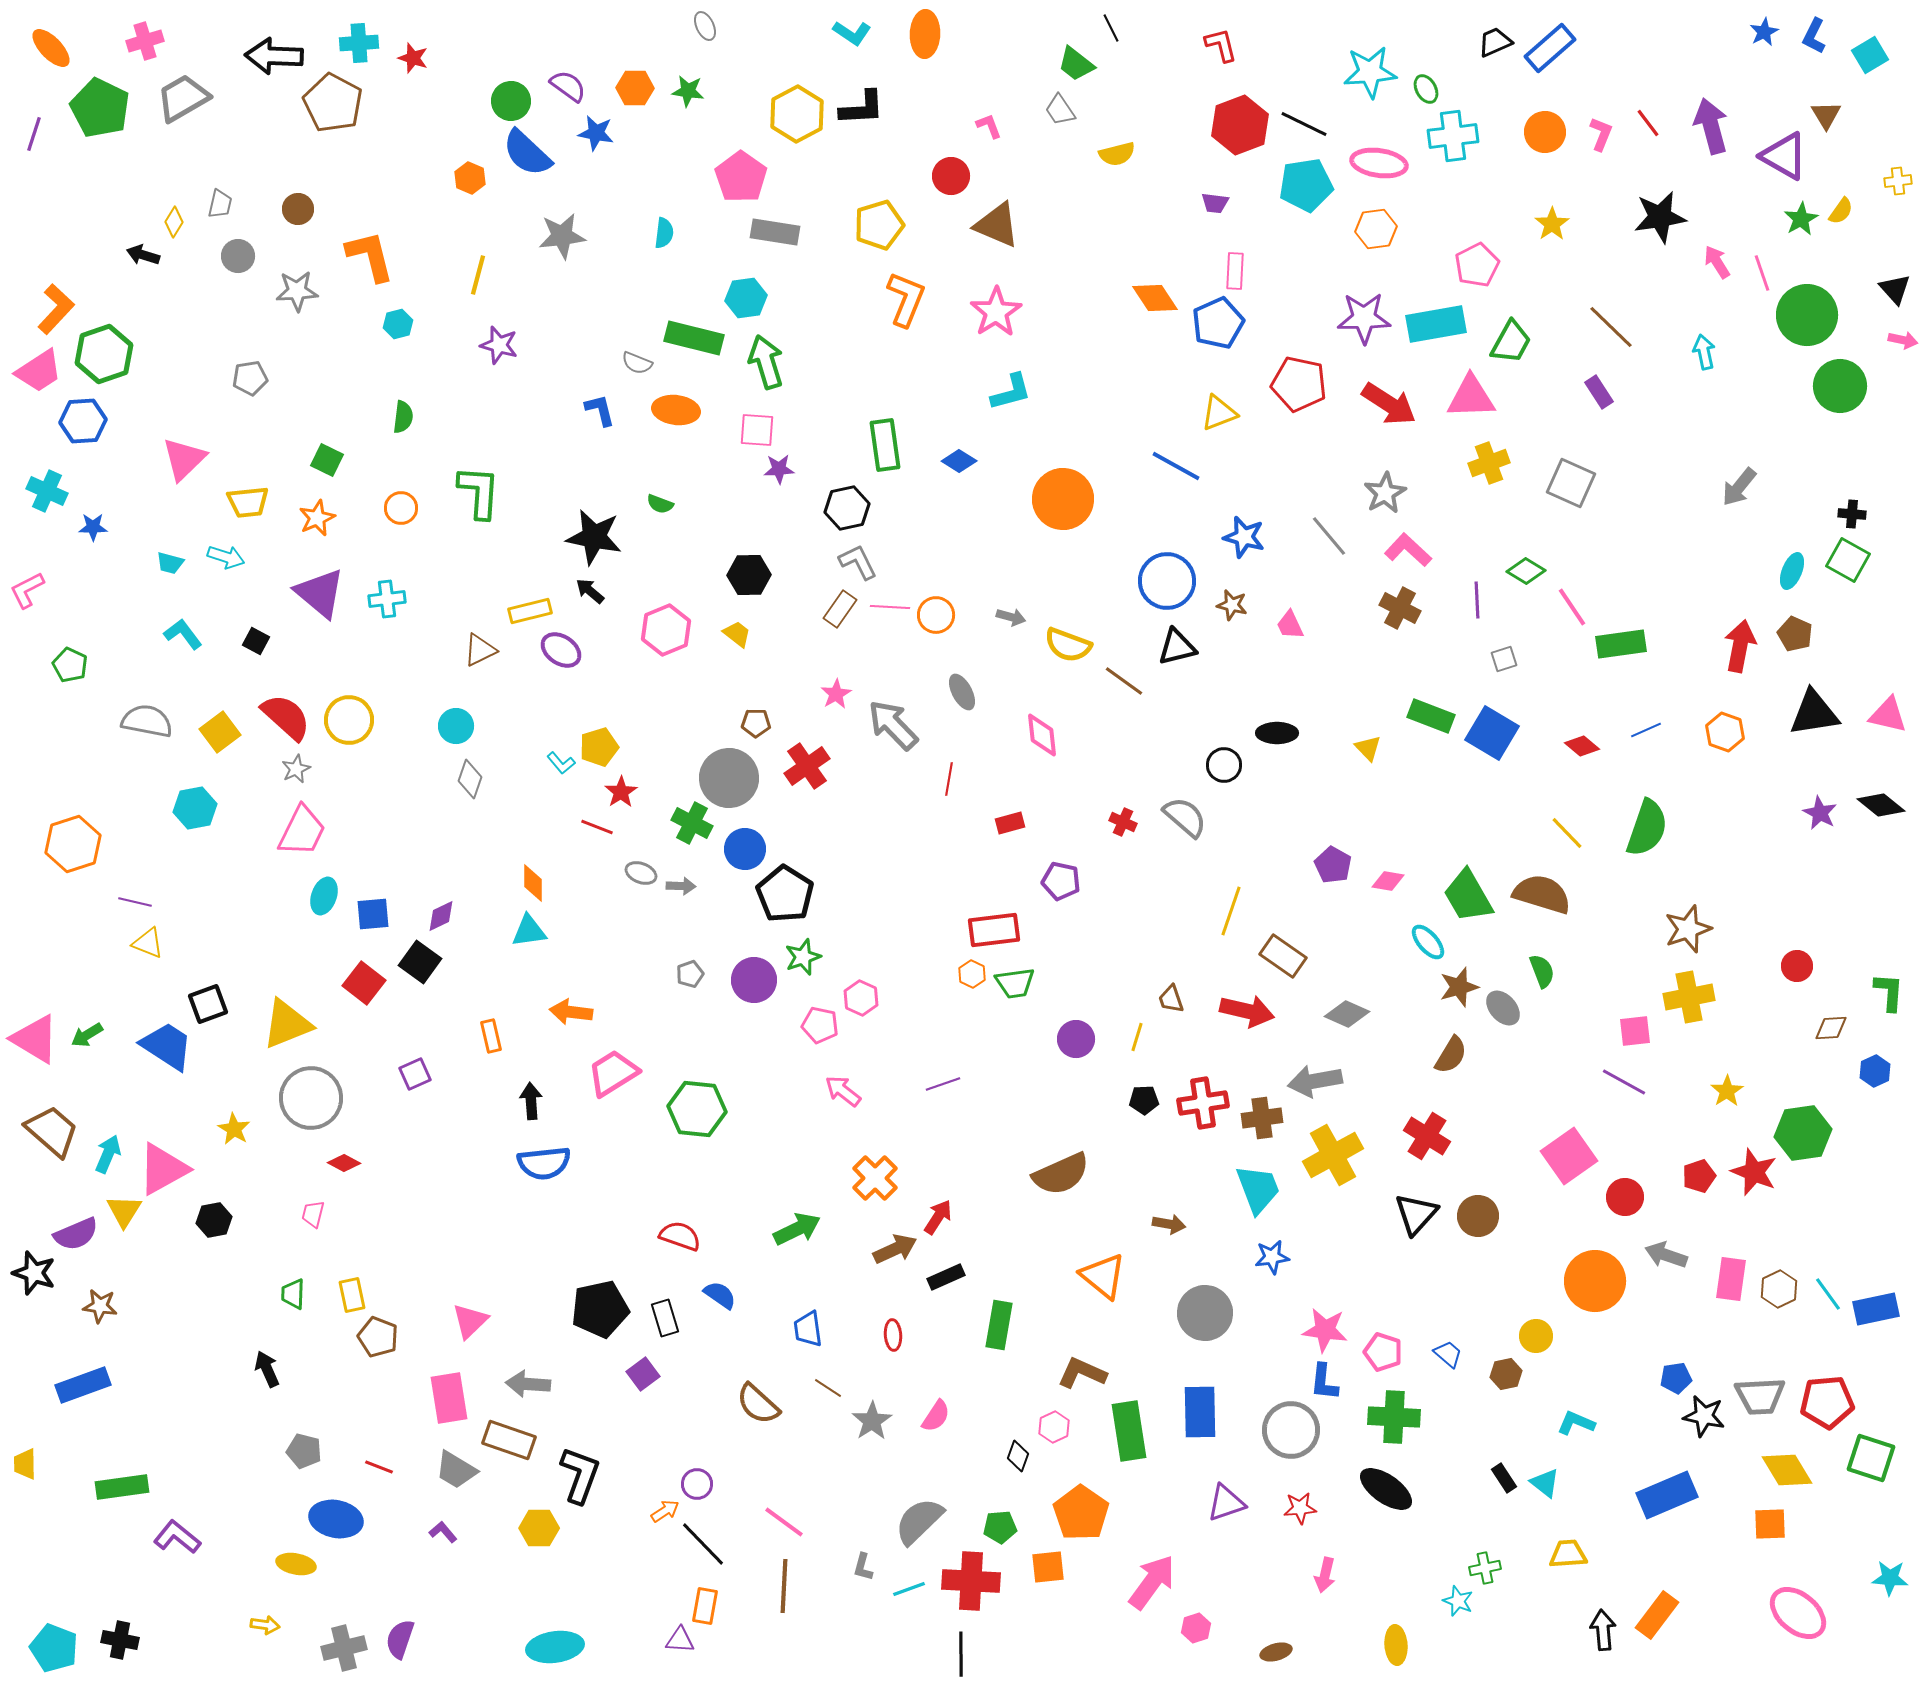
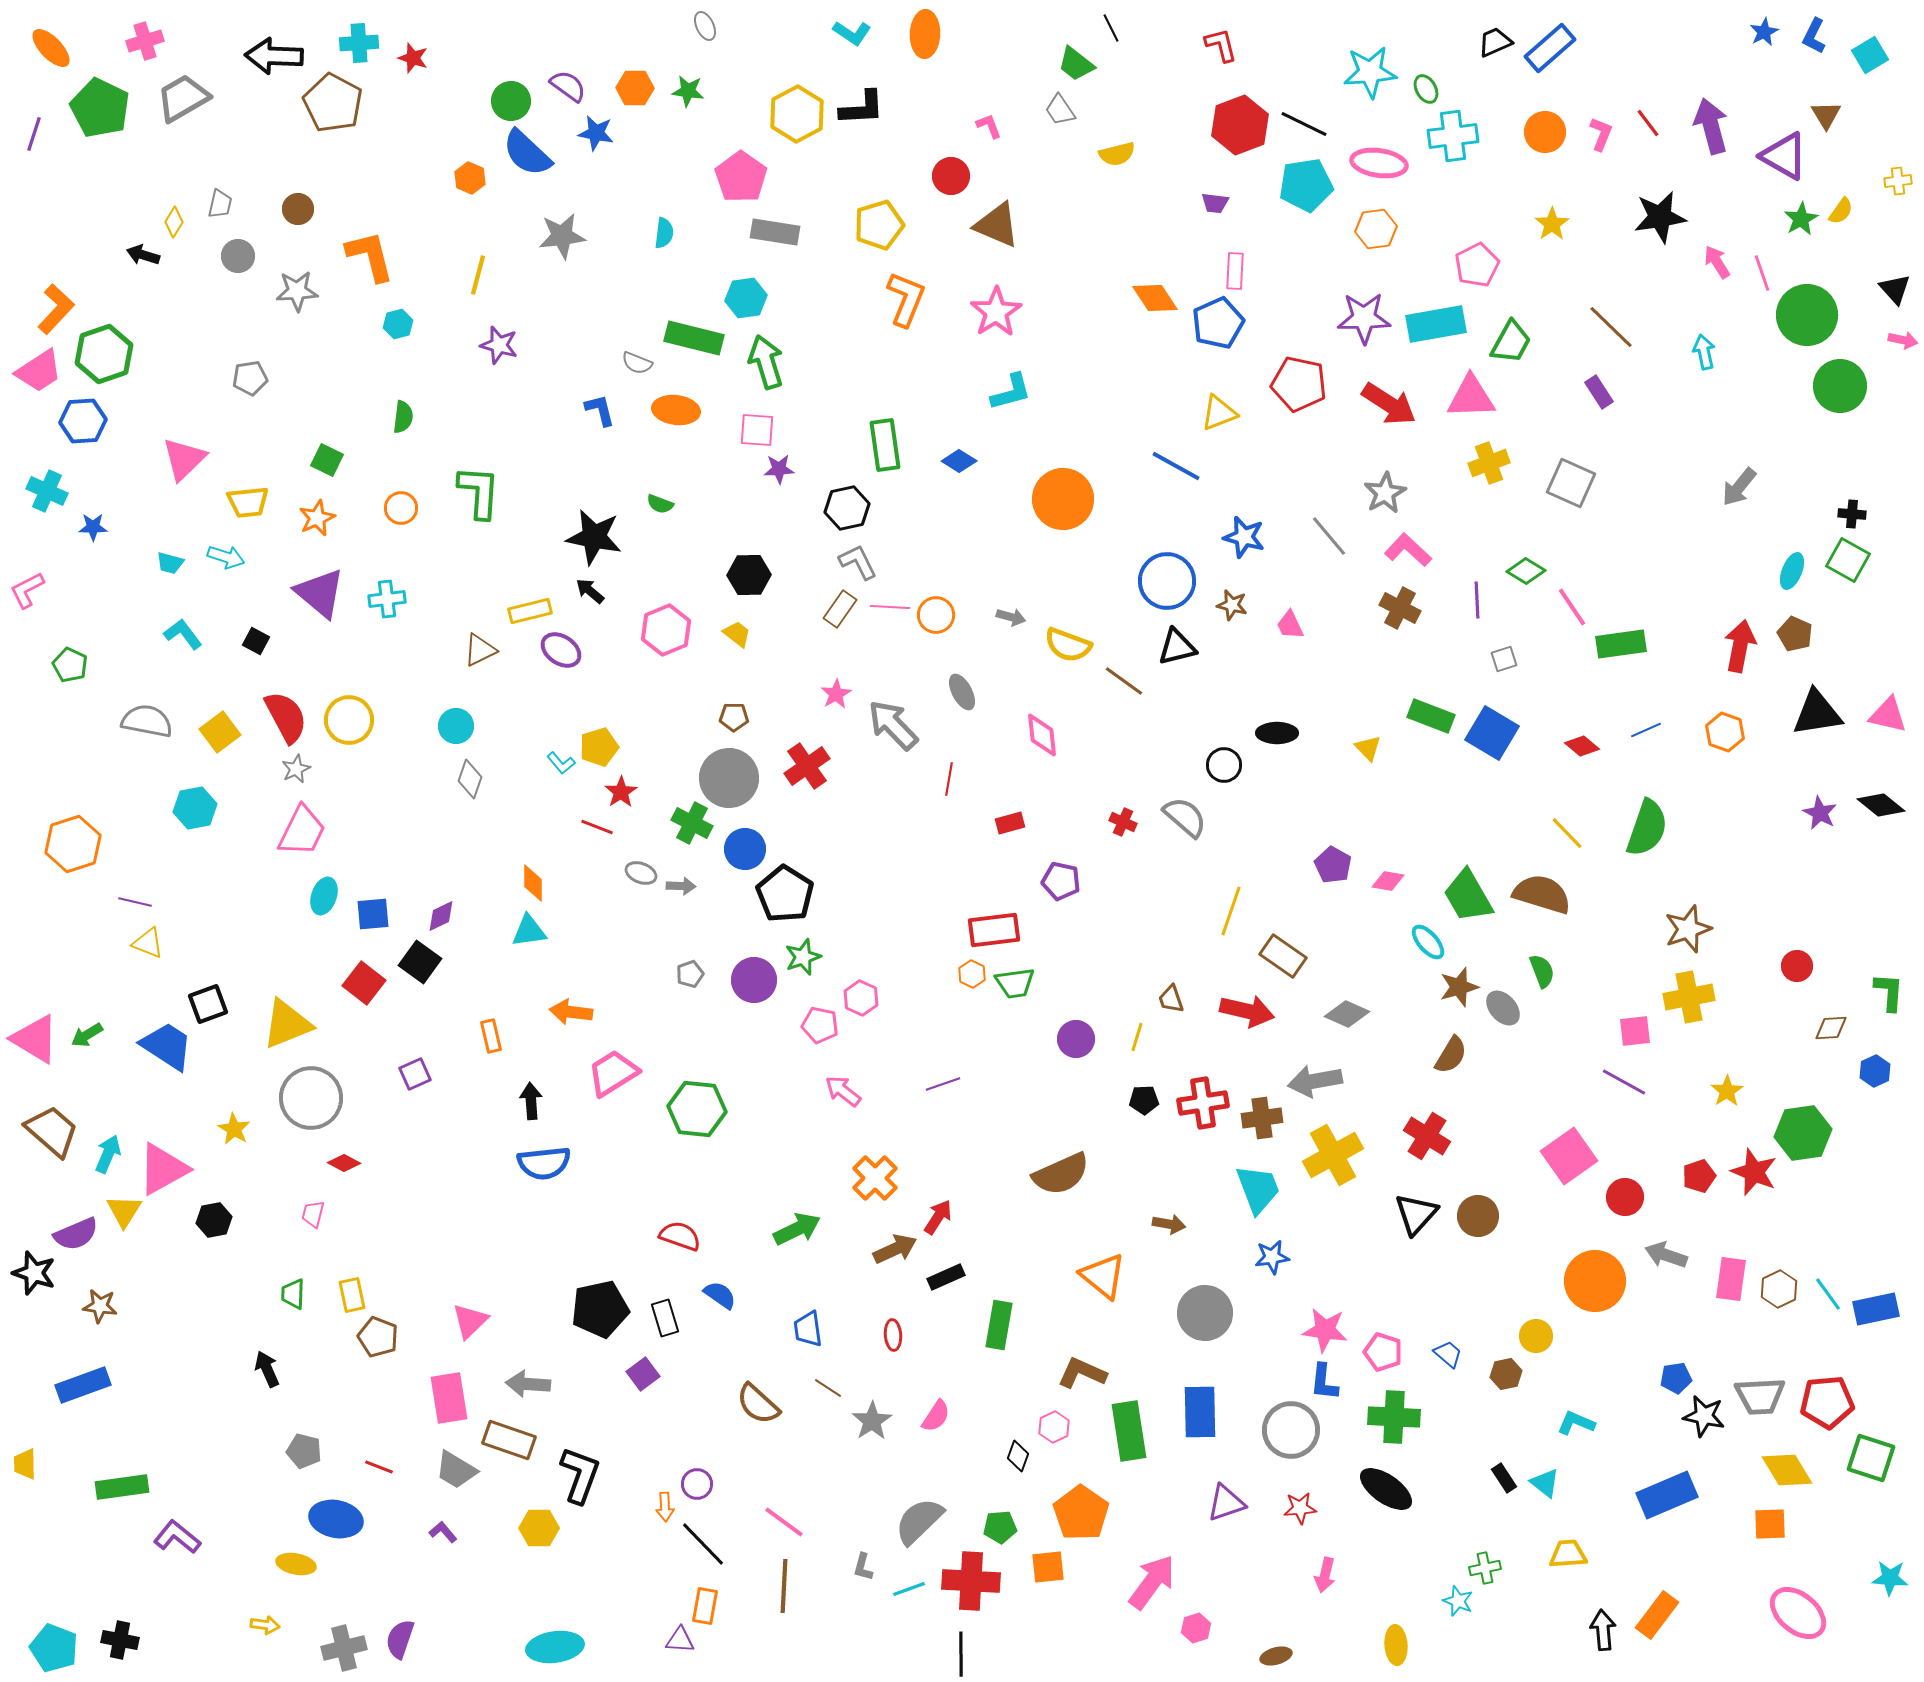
black triangle at (1814, 713): moved 3 px right
red semicircle at (286, 717): rotated 20 degrees clockwise
brown pentagon at (756, 723): moved 22 px left, 6 px up
orange arrow at (665, 1511): moved 4 px up; rotated 120 degrees clockwise
brown ellipse at (1276, 1652): moved 4 px down
